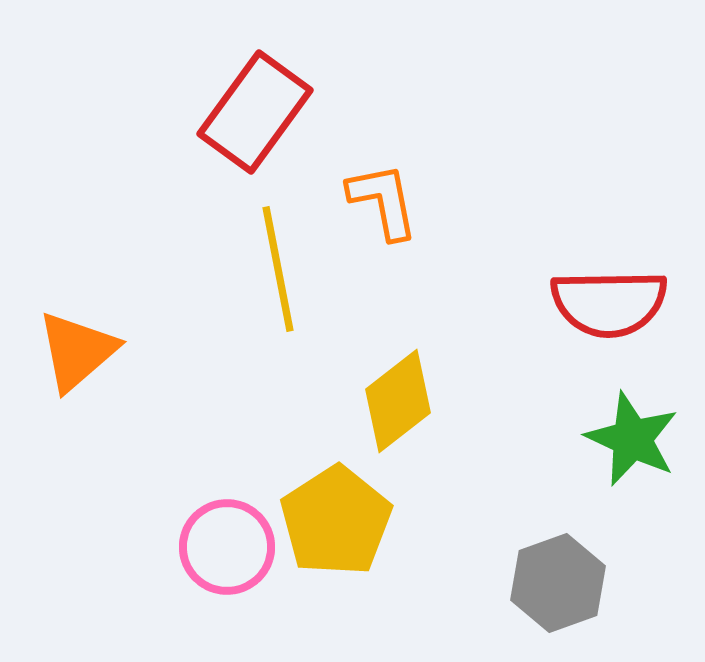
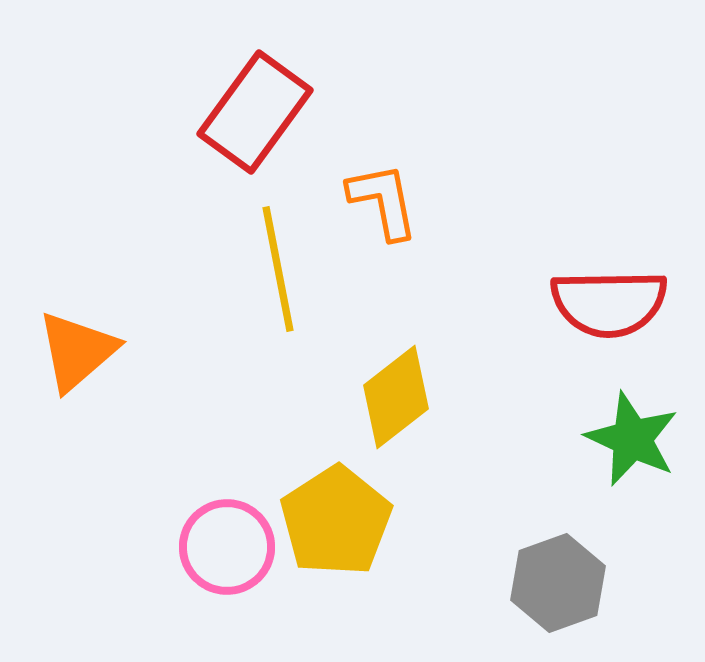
yellow diamond: moved 2 px left, 4 px up
